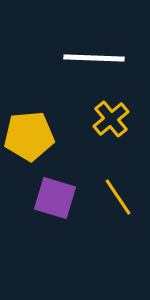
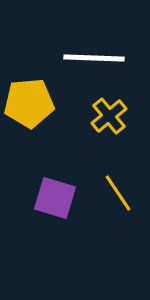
yellow cross: moved 2 px left, 3 px up
yellow pentagon: moved 33 px up
yellow line: moved 4 px up
